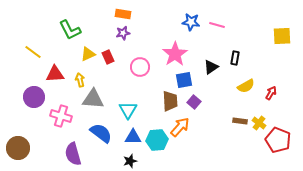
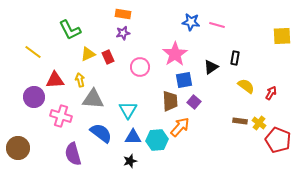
red triangle: moved 6 px down
yellow semicircle: rotated 114 degrees counterclockwise
